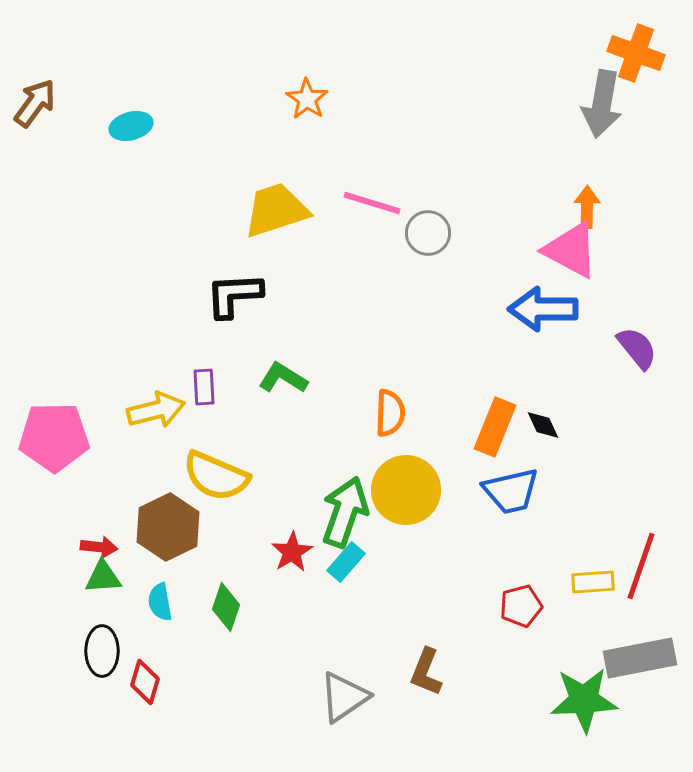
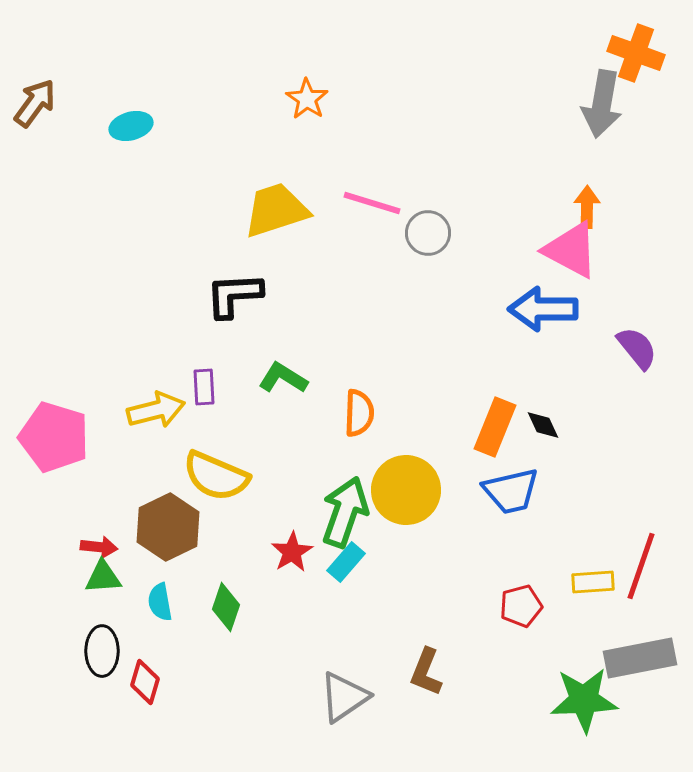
orange semicircle: moved 31 px left
pink pentagon: rotated 18 degrees clockwise
